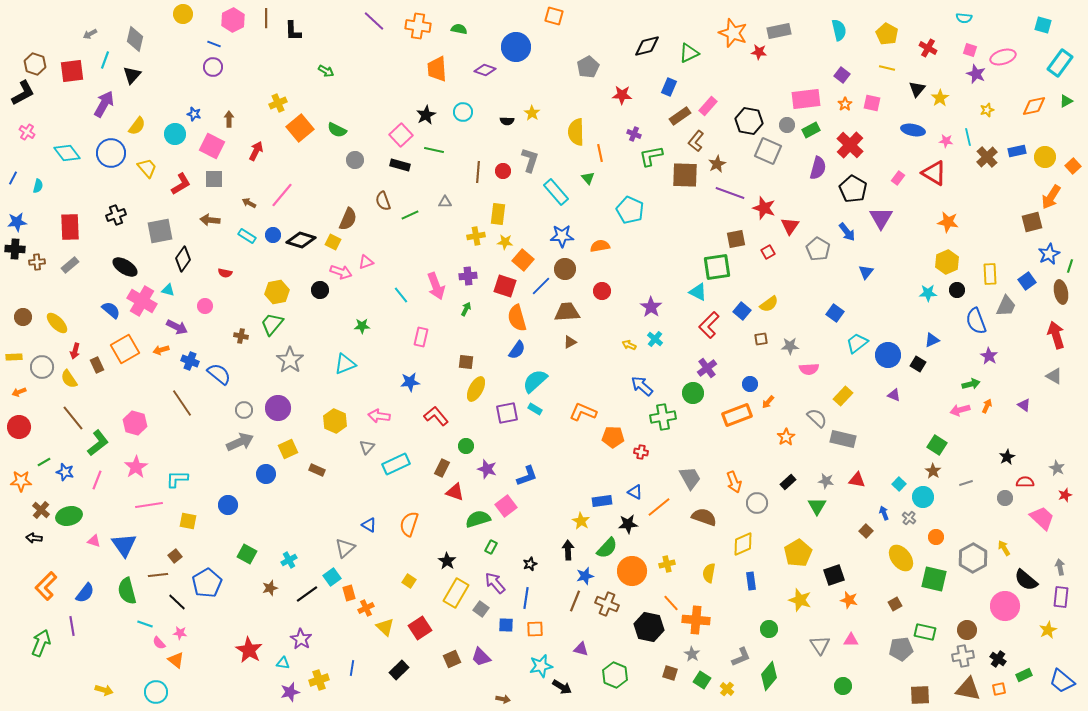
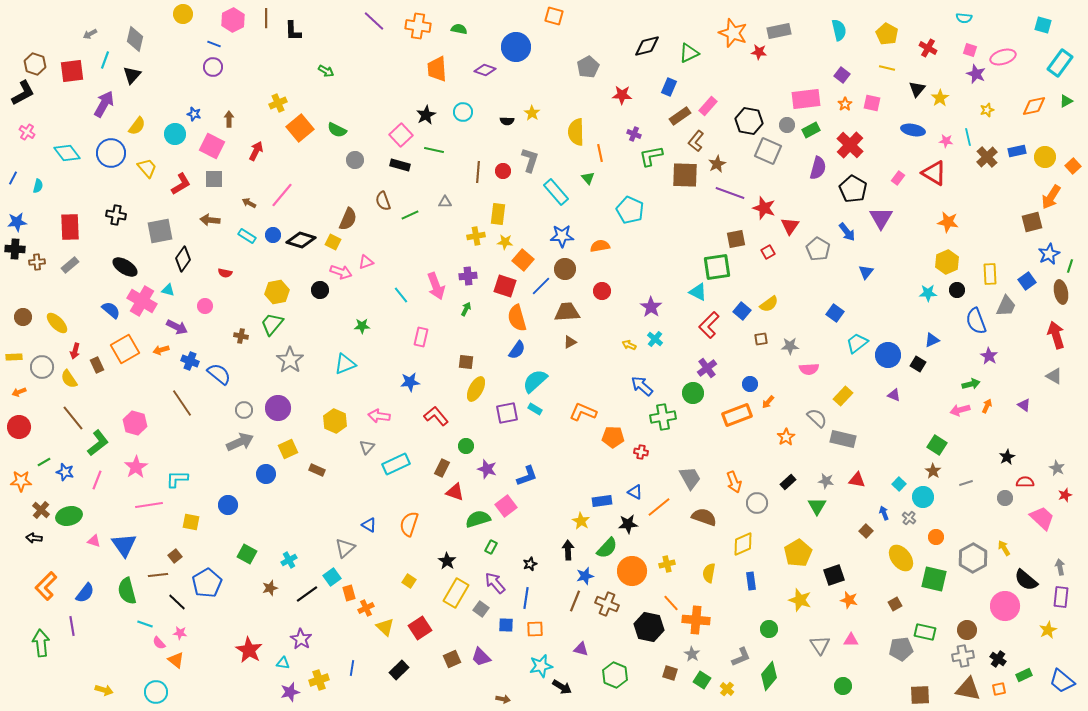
black cross at (116, 215): rotated 30 degrees clockwise
yellow square at (188, 521): moved 3 px right, 1 px down
green arrow at (41, 643): rotated 28 degrees counterclockwise
